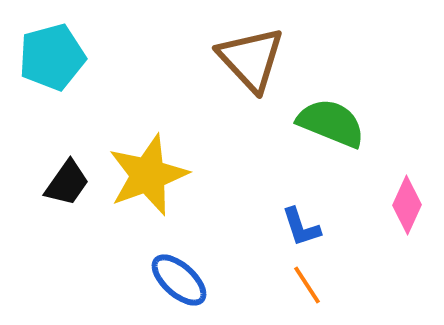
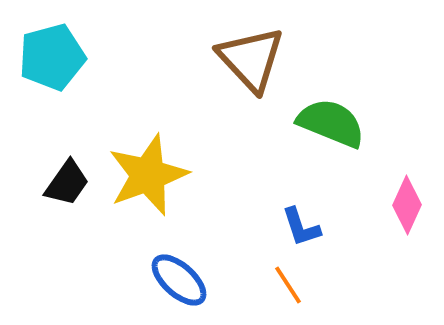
orange line: moved 19 px left
